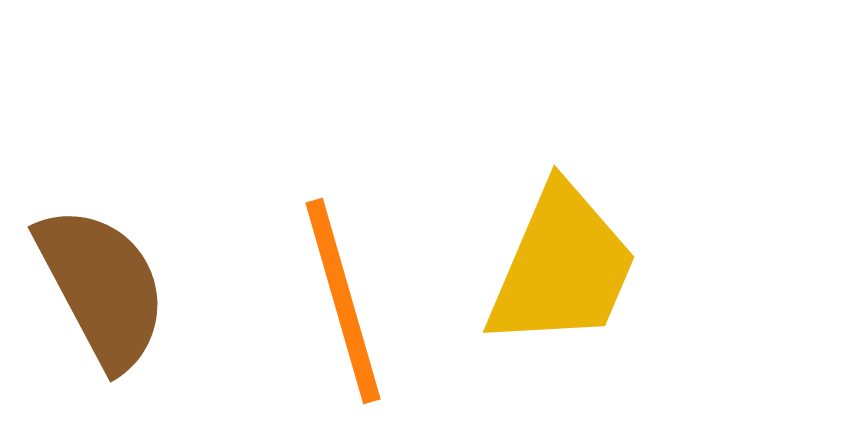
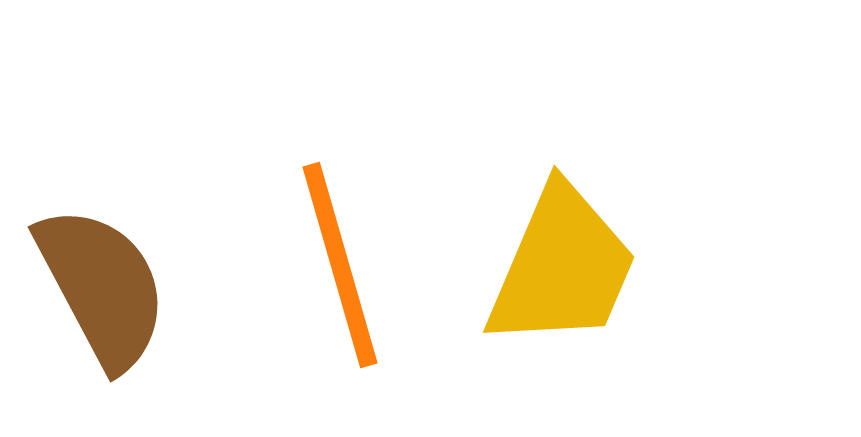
orange line: moved 3 px left, 36 px up
